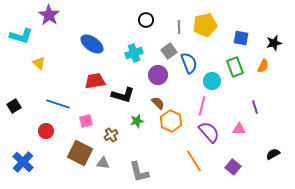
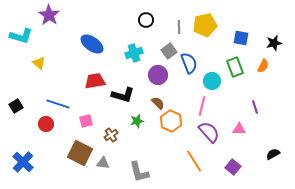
black square: moved 2 px right
red circle: moved 7 px up
